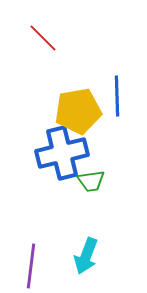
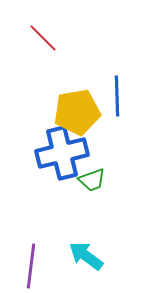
yellow pentagon: moved 1 px left, 1 px down
green trapezoid: moved 1 px right, 1 px up; rotated 12 degrees counterclockwise
cyan arrow: rotated 105 degrees clockwise
